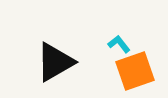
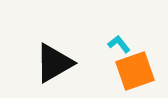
black triangle: moved 1 px left, 1 px down
